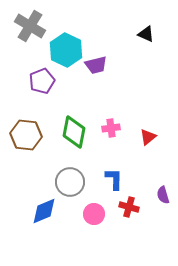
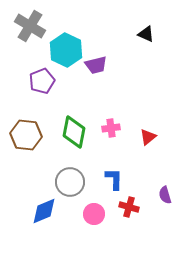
purple semicircle: moved 2 px right
